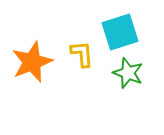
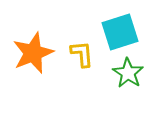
orange star: moved 1 px right, 9 px up
green star: rotated 12 degrees clockwise
